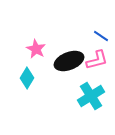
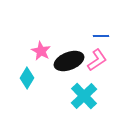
blue line: rotated 35 degrees counterclockwise
pink star: moved 5 px right, 2 px down
pink L-shape: rotated 20 degrees counterclockwise
cyan cross: moved 7 px left; rotated 12 degrees counterclockwise
